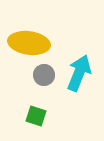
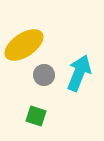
yellow ellipse: moved 5 px left, 2 px down; rotated 42 degrees counterclockwise
